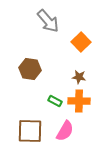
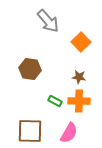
pink semicircle: moved 4 px right, 2 px down
